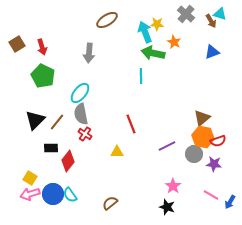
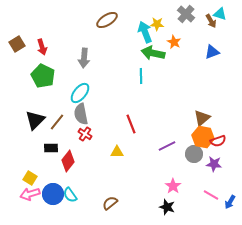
gray arrow: moved 5 px left, 5 px down
